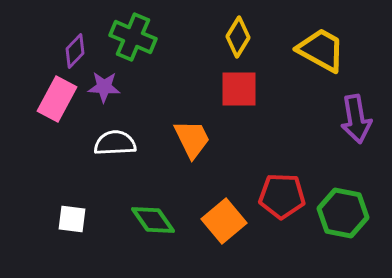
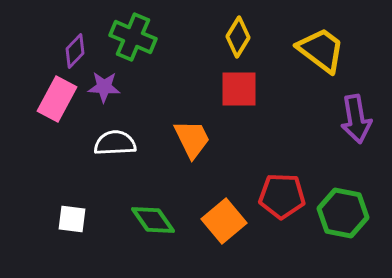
yellow trapezoid: rotated 8 degrees clockwise
